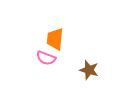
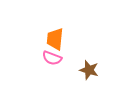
pink semicircle: moved 6 px right
